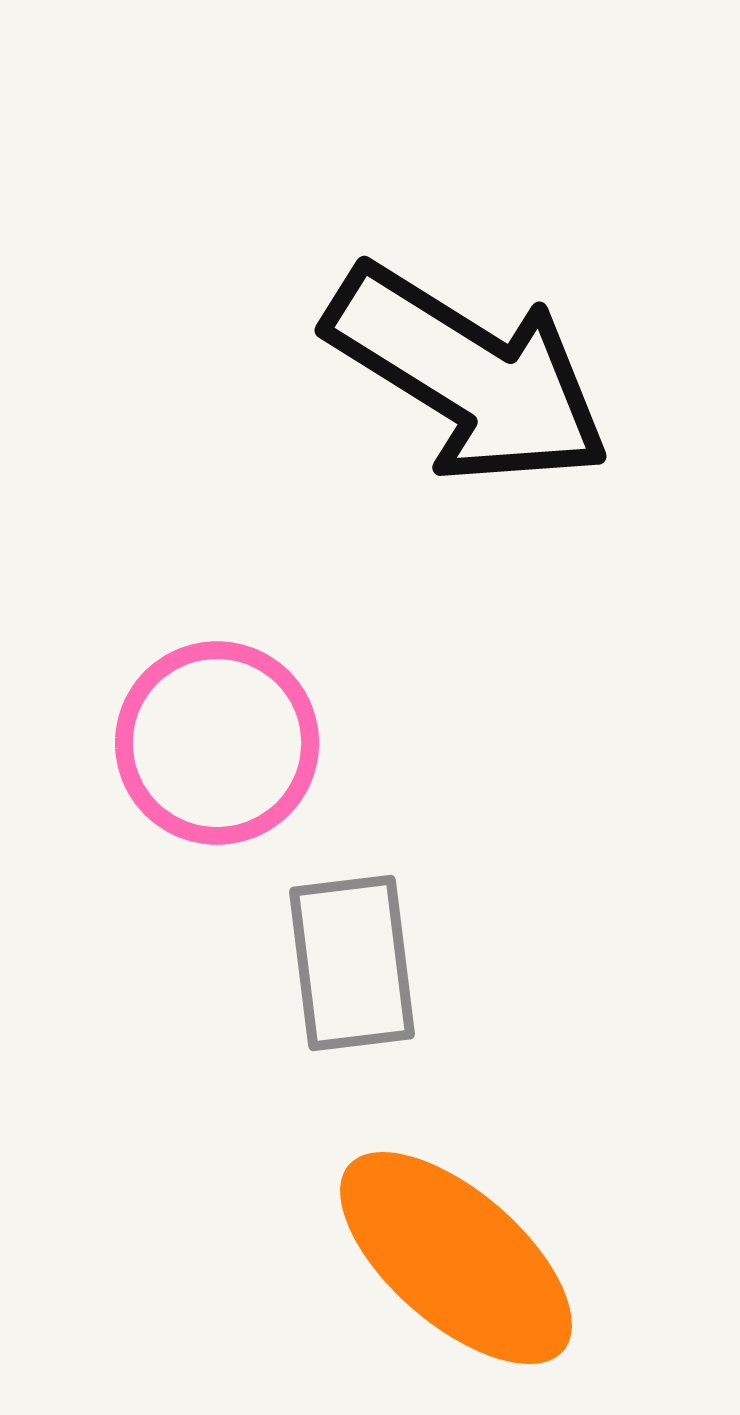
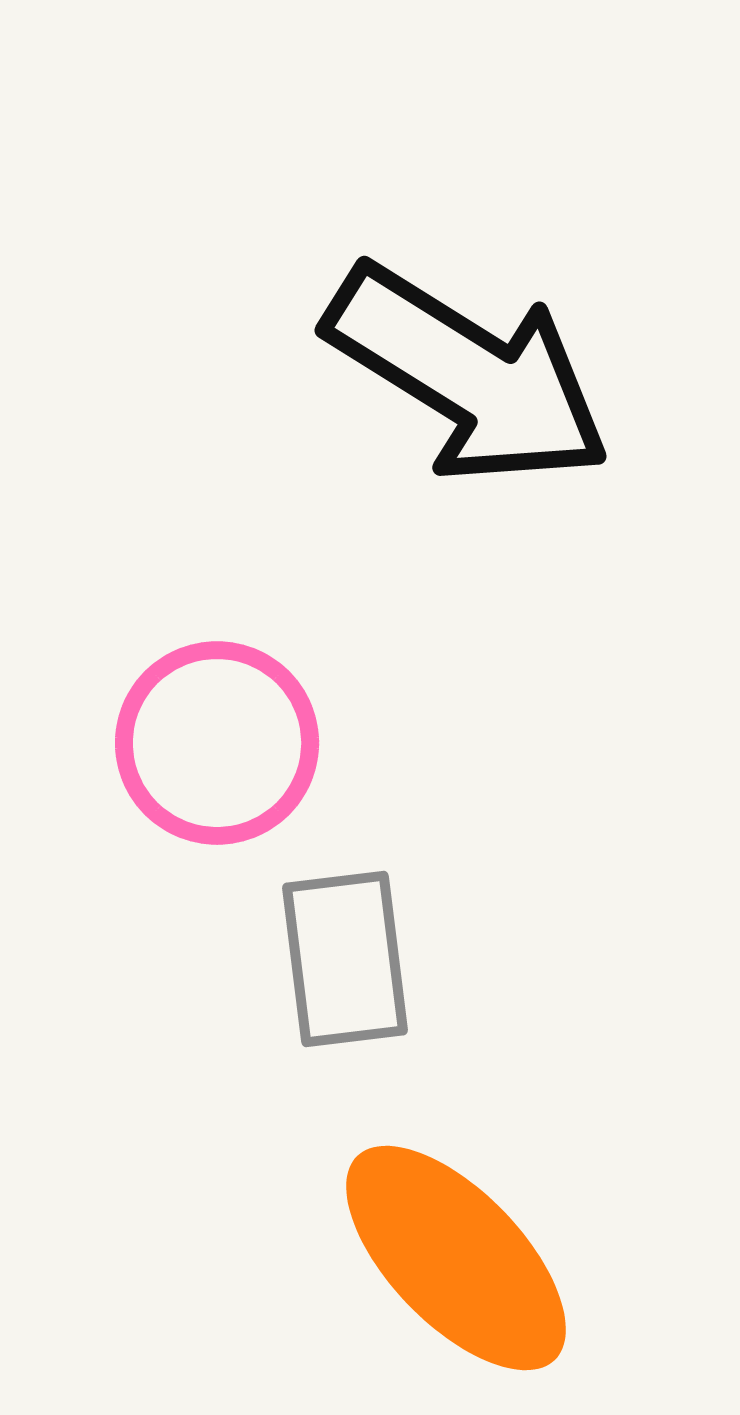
gray rectangle: moved 7 px left, 4 px up
orange ellipse: rotated 5 degrees clockwise
